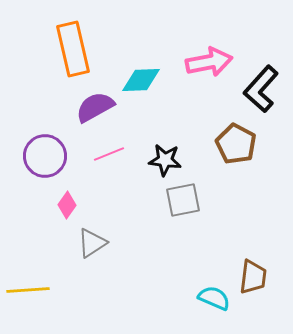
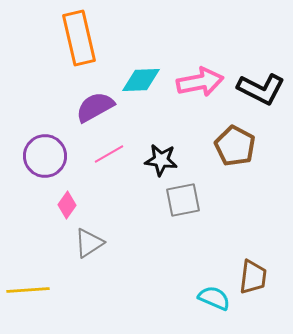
orange rectangle: moved 6 px right, 11 px up
pink arrow: moved 9 px left, 20 px down
black L-shape: rotated 105 degrees counterclockwise
brown pentagon: moved 1 px left, 2 px down
pink line: rotated 8 degrees counterclockwise
black star: moved 4 px left
gray triangle: moved 3 px left
